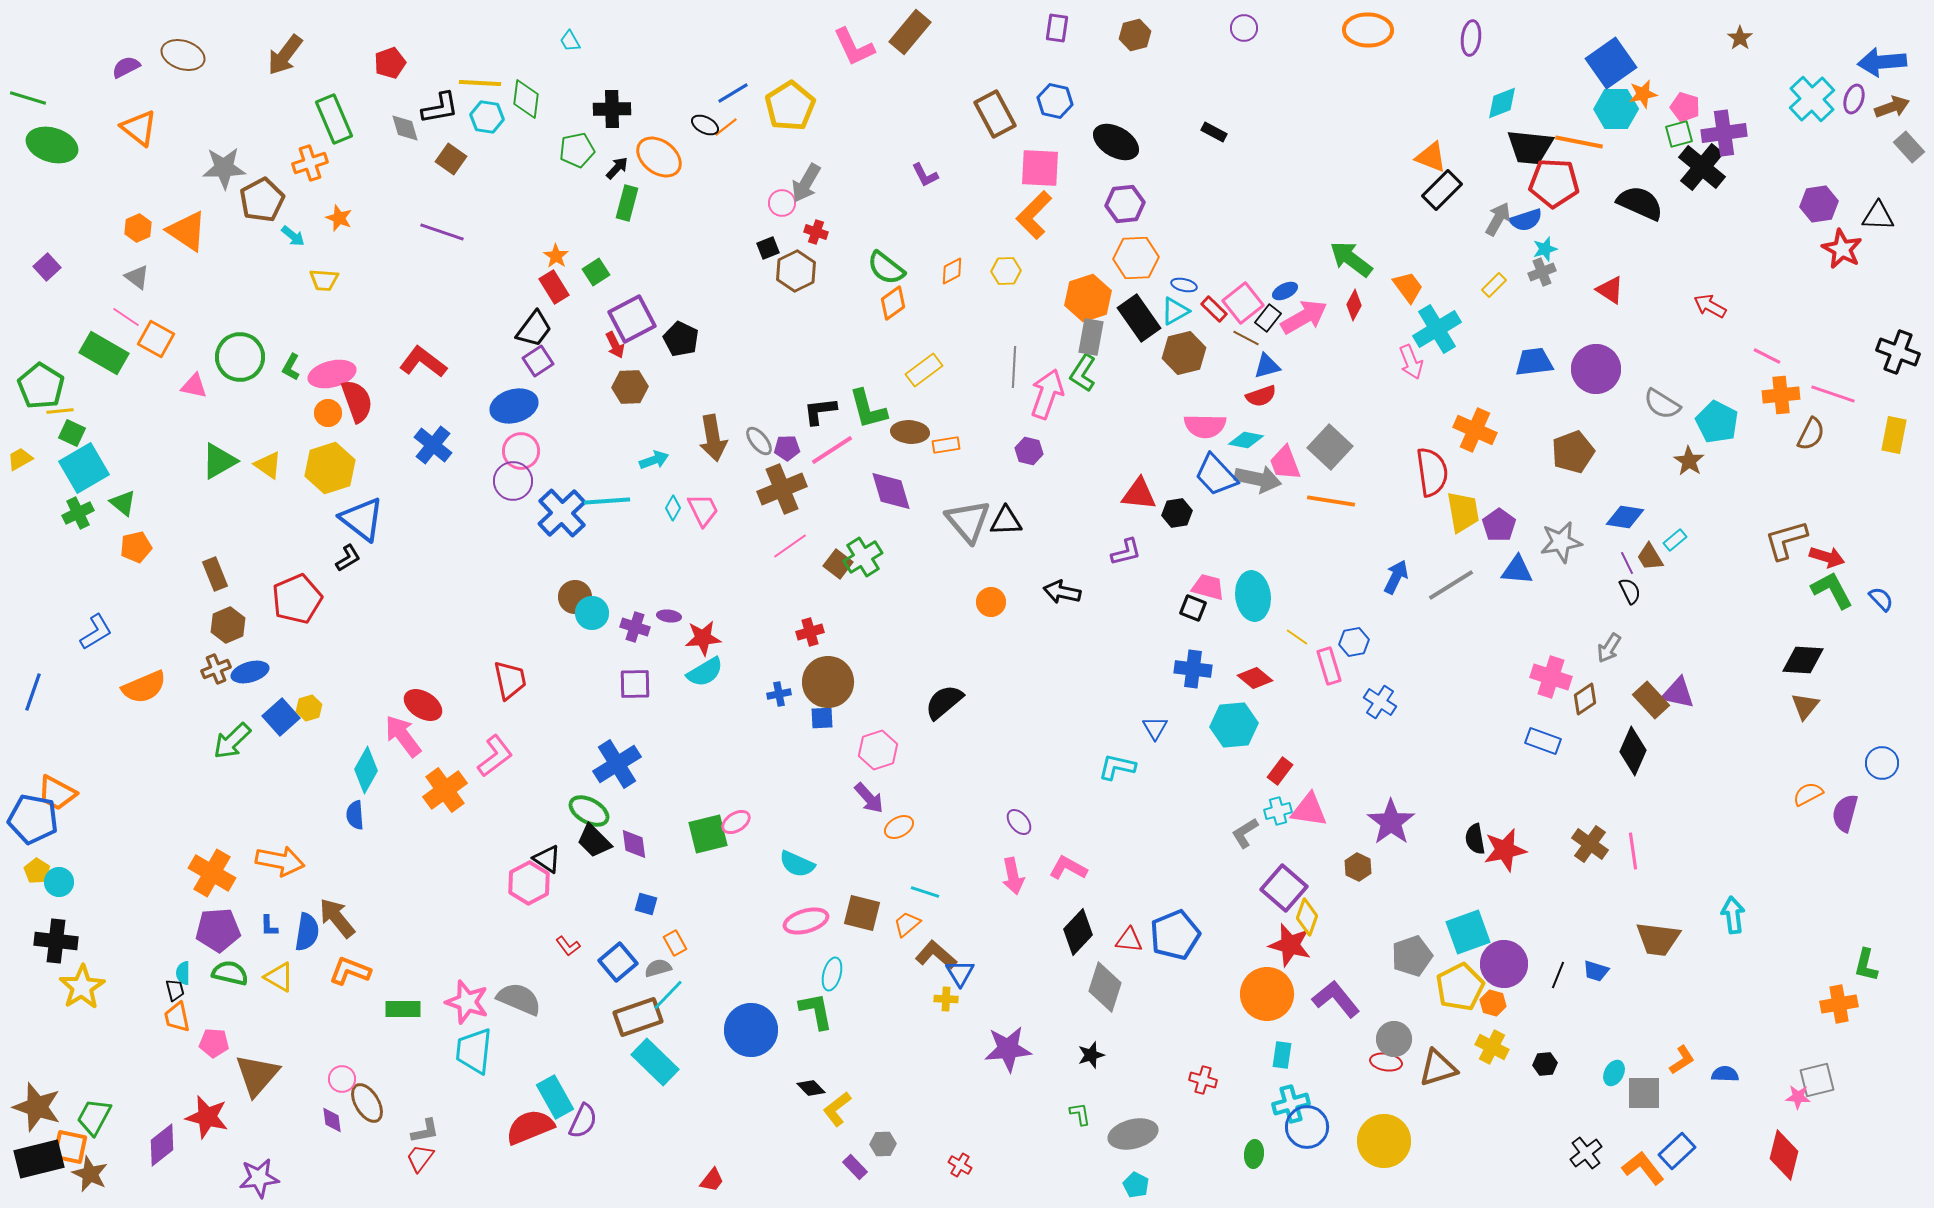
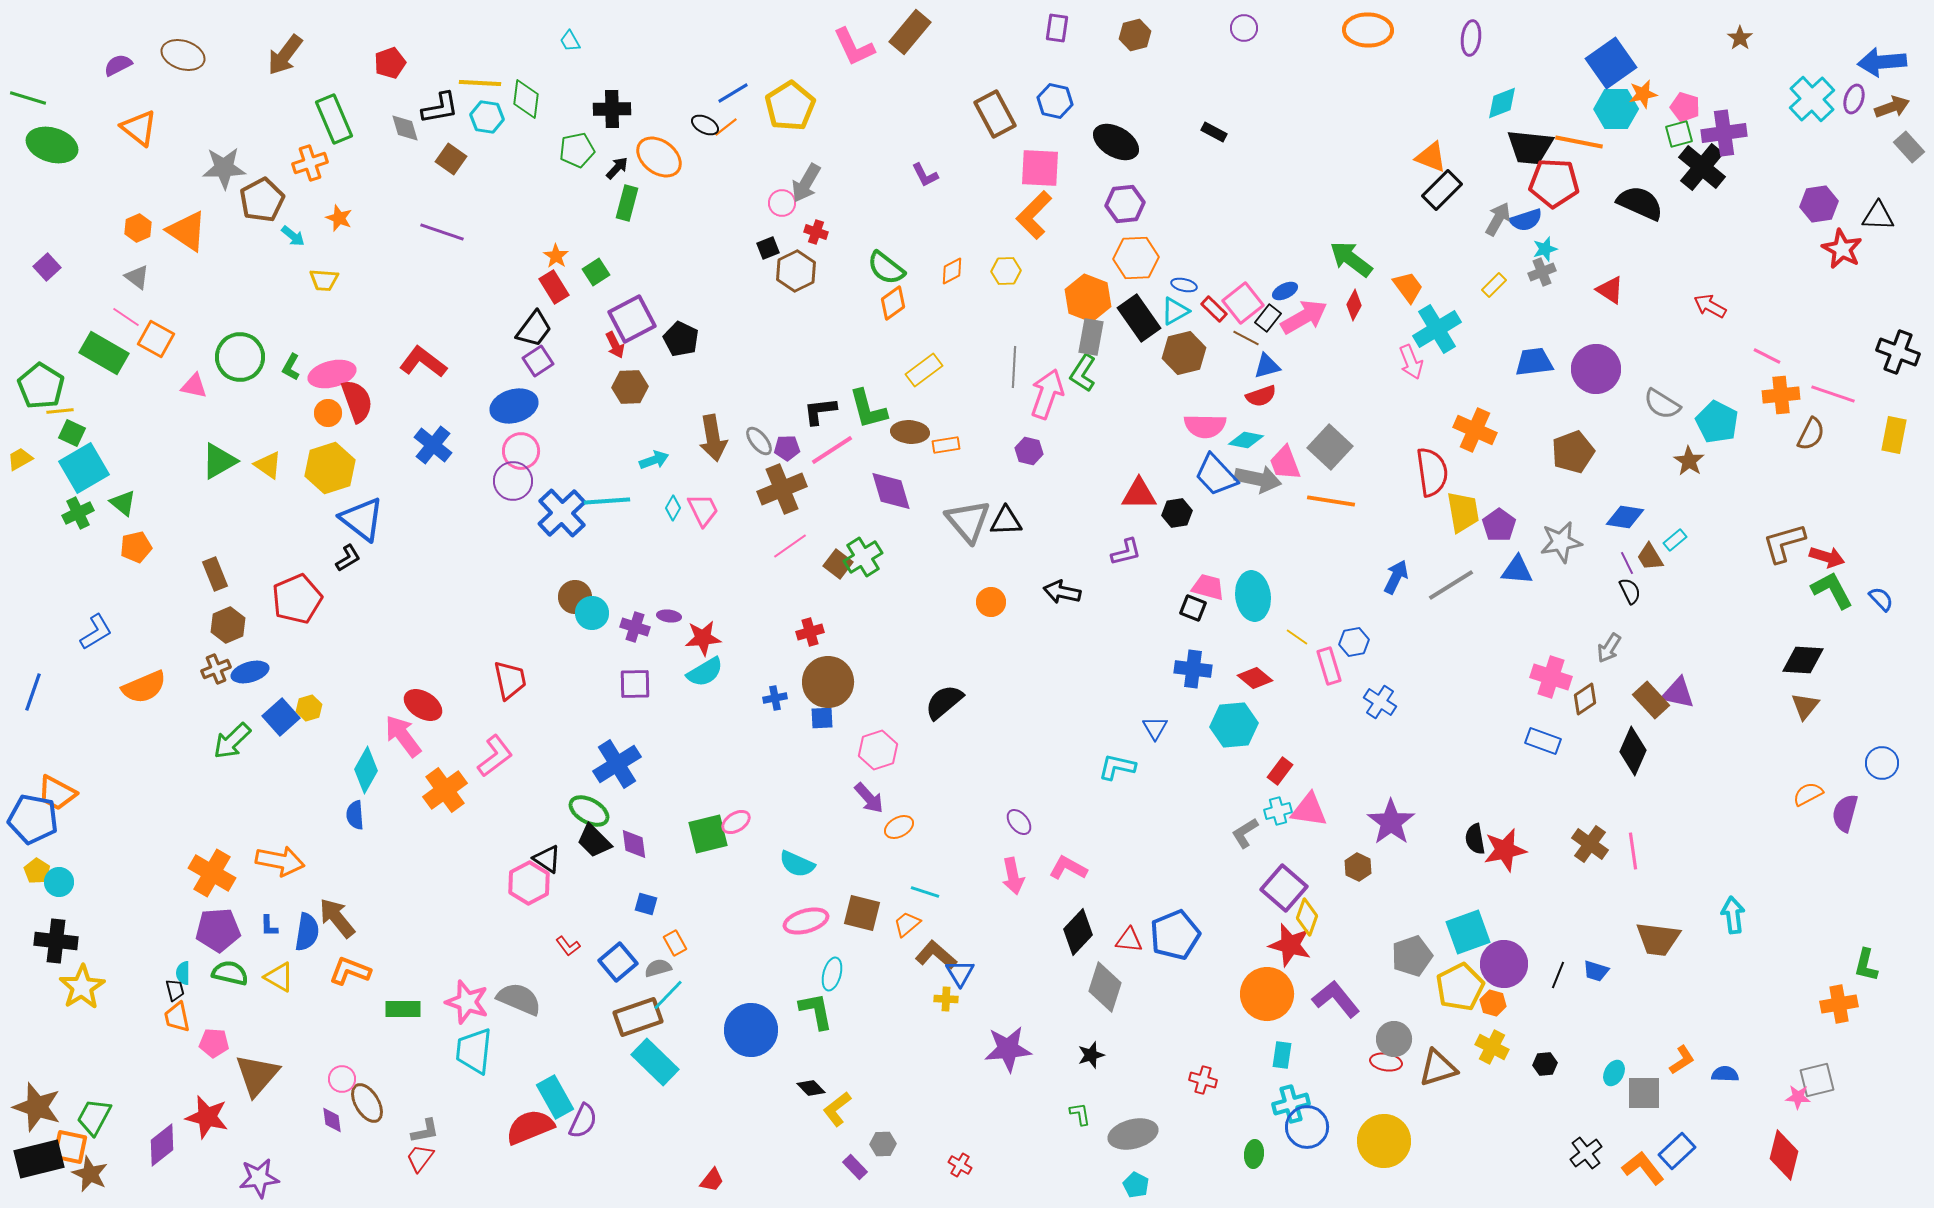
purple semicircle at (126, 67): moved 8 px left, 2 px up
orange hexagon at (1088, 298): rotated 21 degrees counterclockwise
red triangle at (1139, 494): rotated 6 degrees counterclockwise
brown L-shape at (1786, 540): moved 2 px left, 3 px down
blue cross at (779, 694): moved 4 px left, 4 px down
